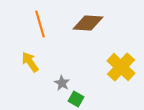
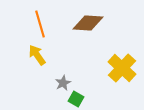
yellow arrow: moved 7 px right, 7 px up
yellow cross: moved 1 px right, 1 px down
gray star: moved 1 px right; rotated 14 degrees clockwise
